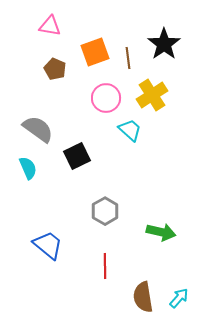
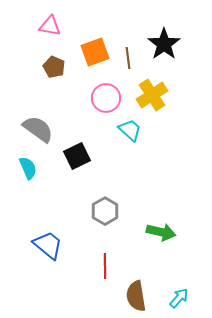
brown pentagon: moved 1 px left, 2 px up
brown semicircle: moved 7 px left, 1 px up
